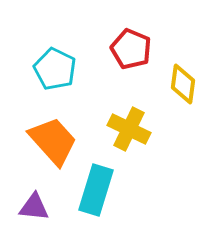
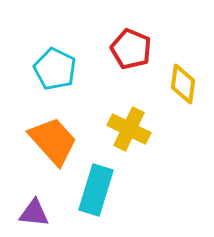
purple triangle: moved 6 px down
